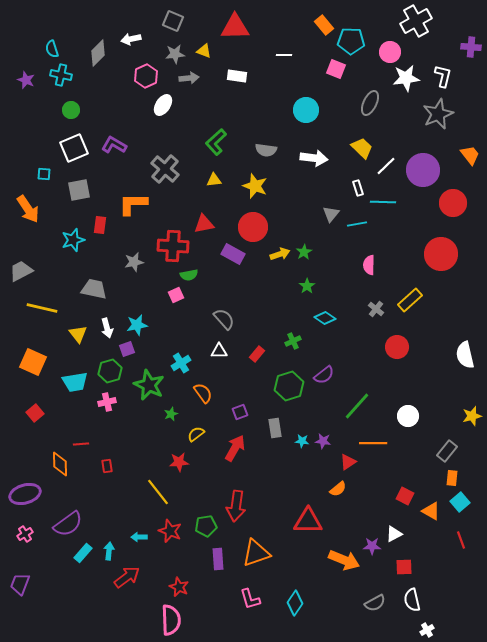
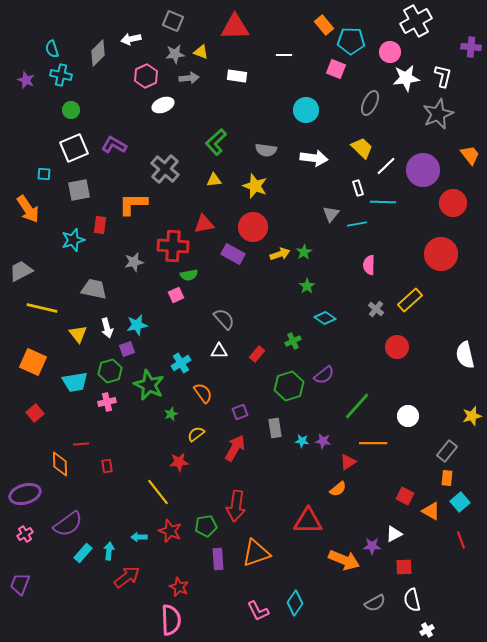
yellow triangle at (204, 51): moved 3 px left, 1 px down
white ellipse at (163, 105): rotated 35 degrees clockwise
orange rectangle at (452, 478): moved 5 px left
pink L-shape at (250, 599): moved 8 px right, 12 px down; rotated 10 degrees counterclockwise
